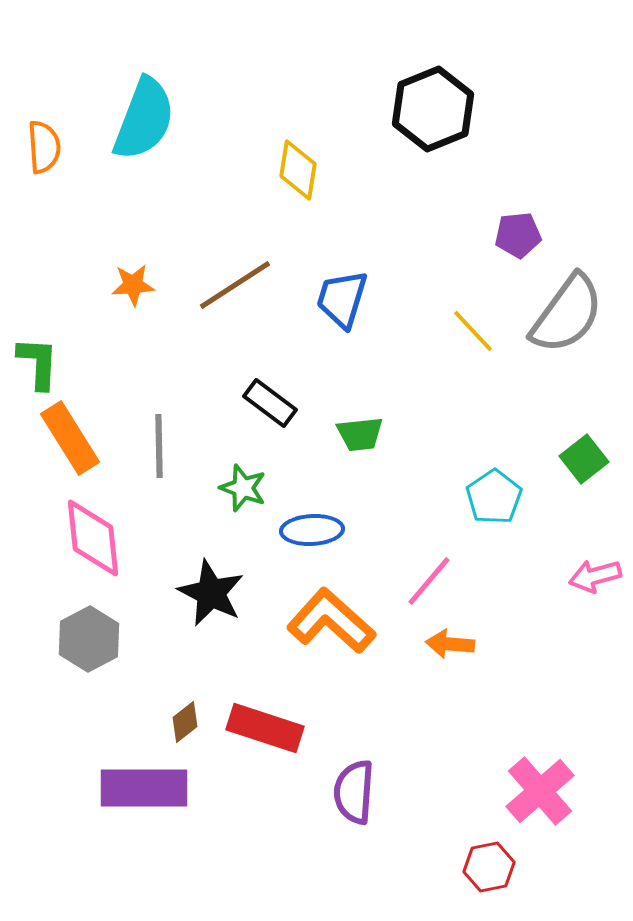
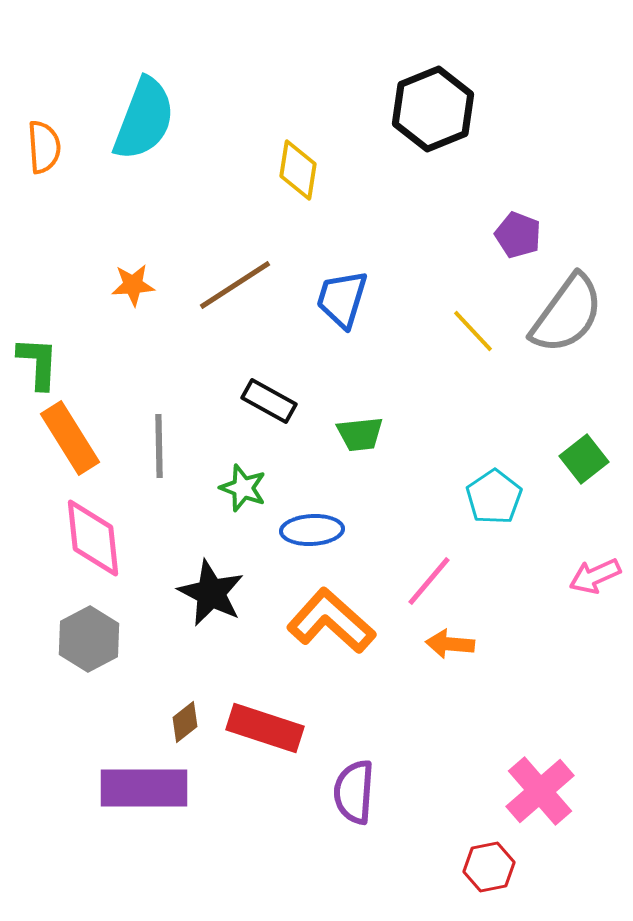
purple pentagon: rotated 27 degrees clockwise
black rectangle: moved 1 px left, 2 px up; rotated 8 degrees counterclockwise
pink arrow: rotated 9 degrees counterclockwise
